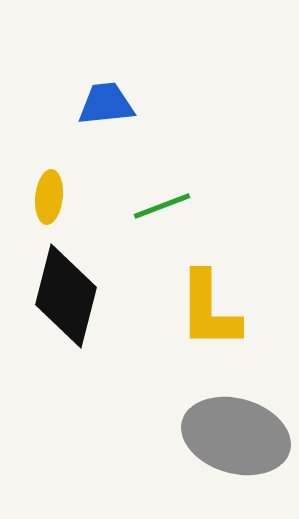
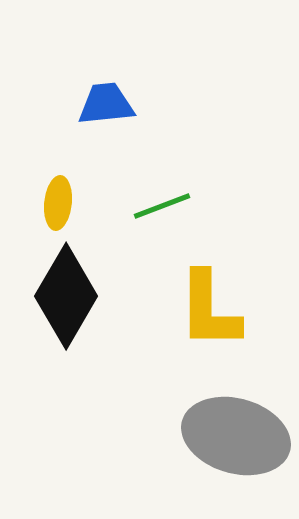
yellow ellipse: moved 9 px right, 6 px down
black diamond: rotated 16 degrees clockwise
